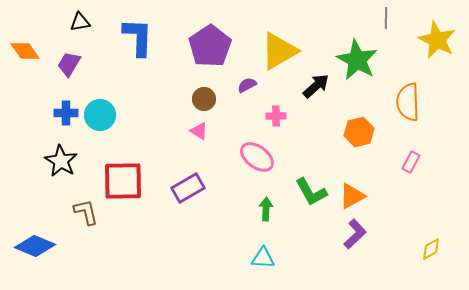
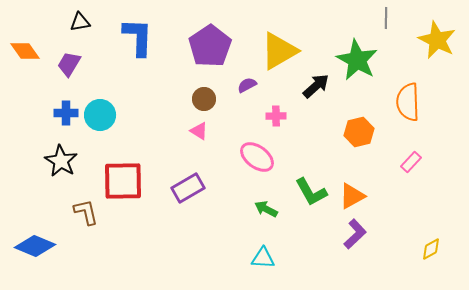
pink rectangle: rotated 15 degrees clockwise
green arrow: rotated 65 degrees counterclockwise
